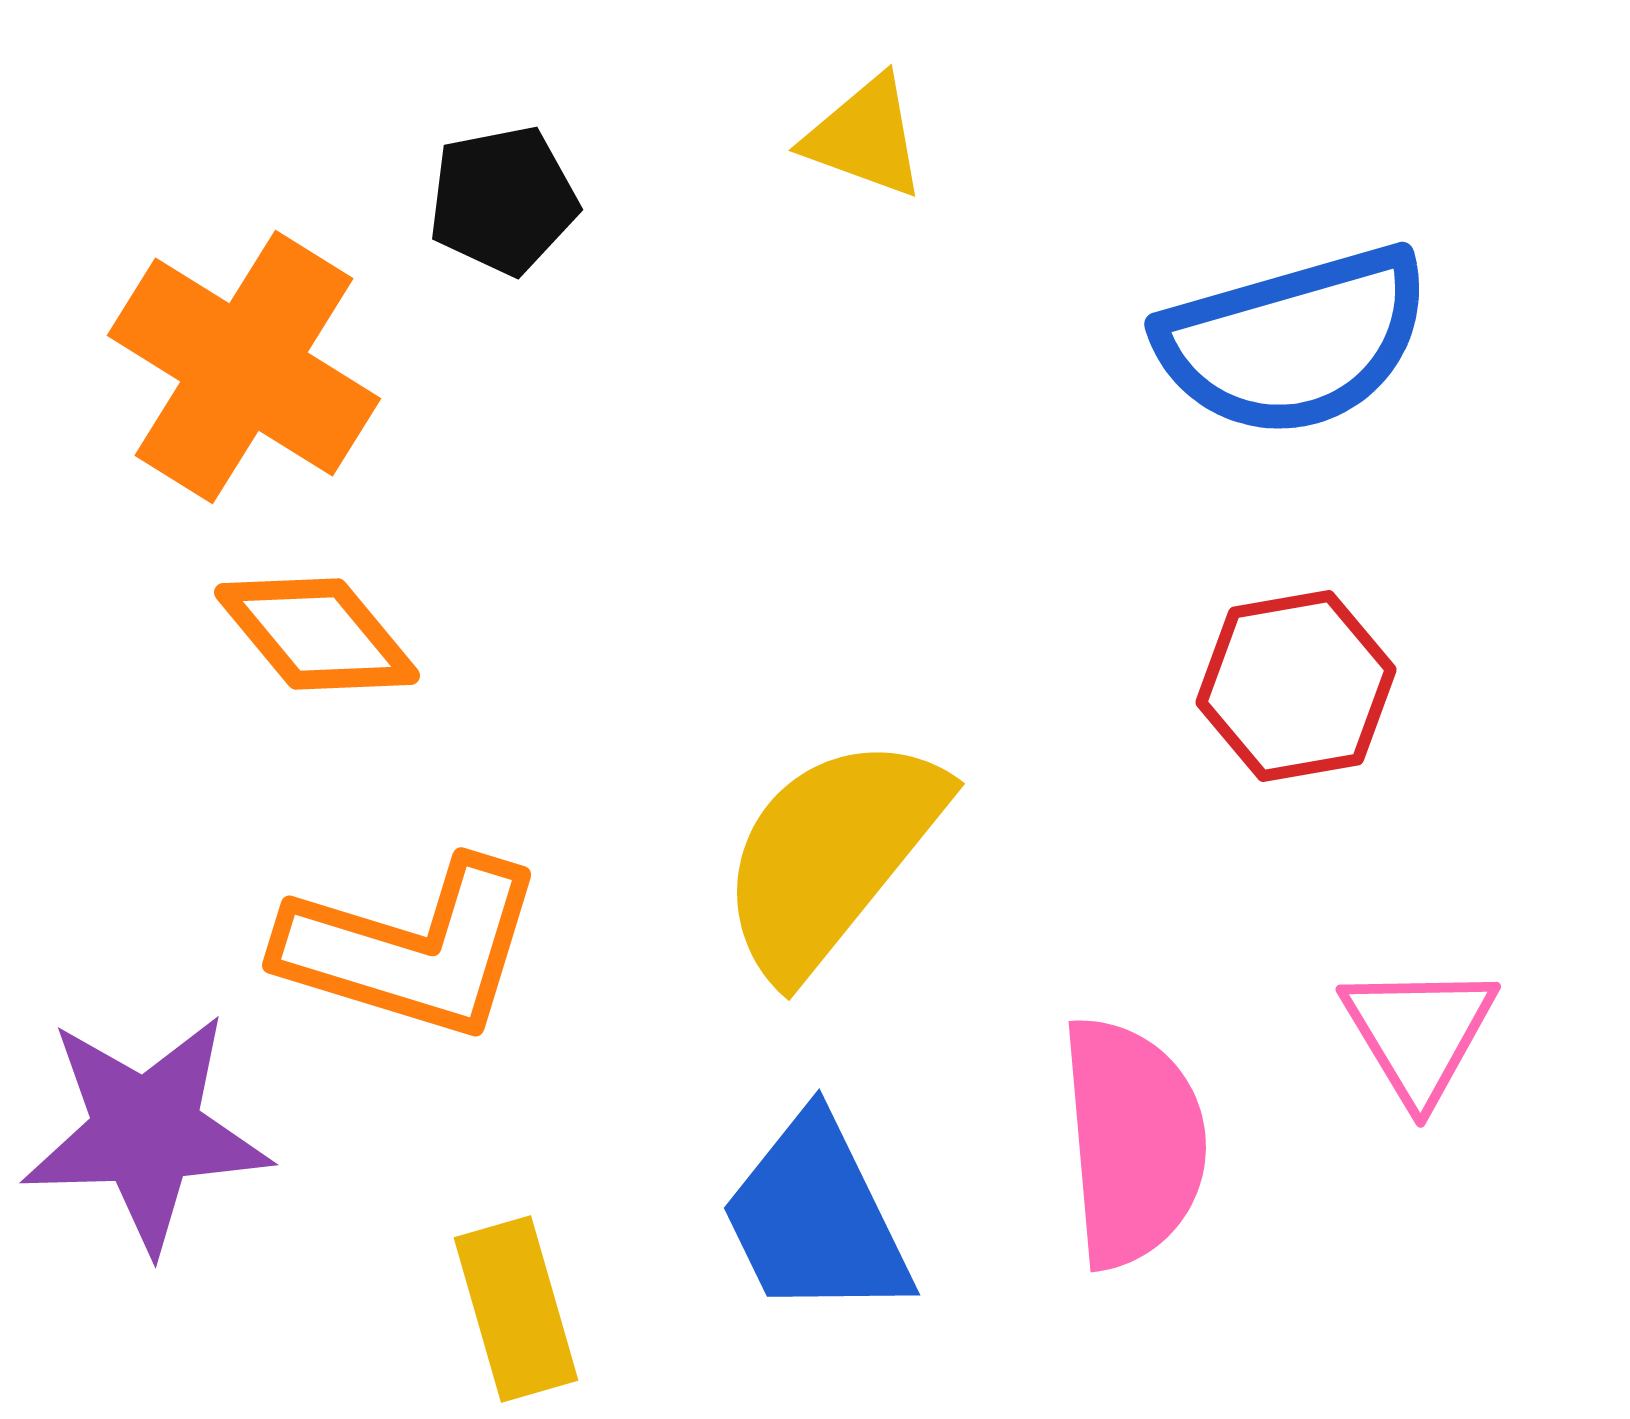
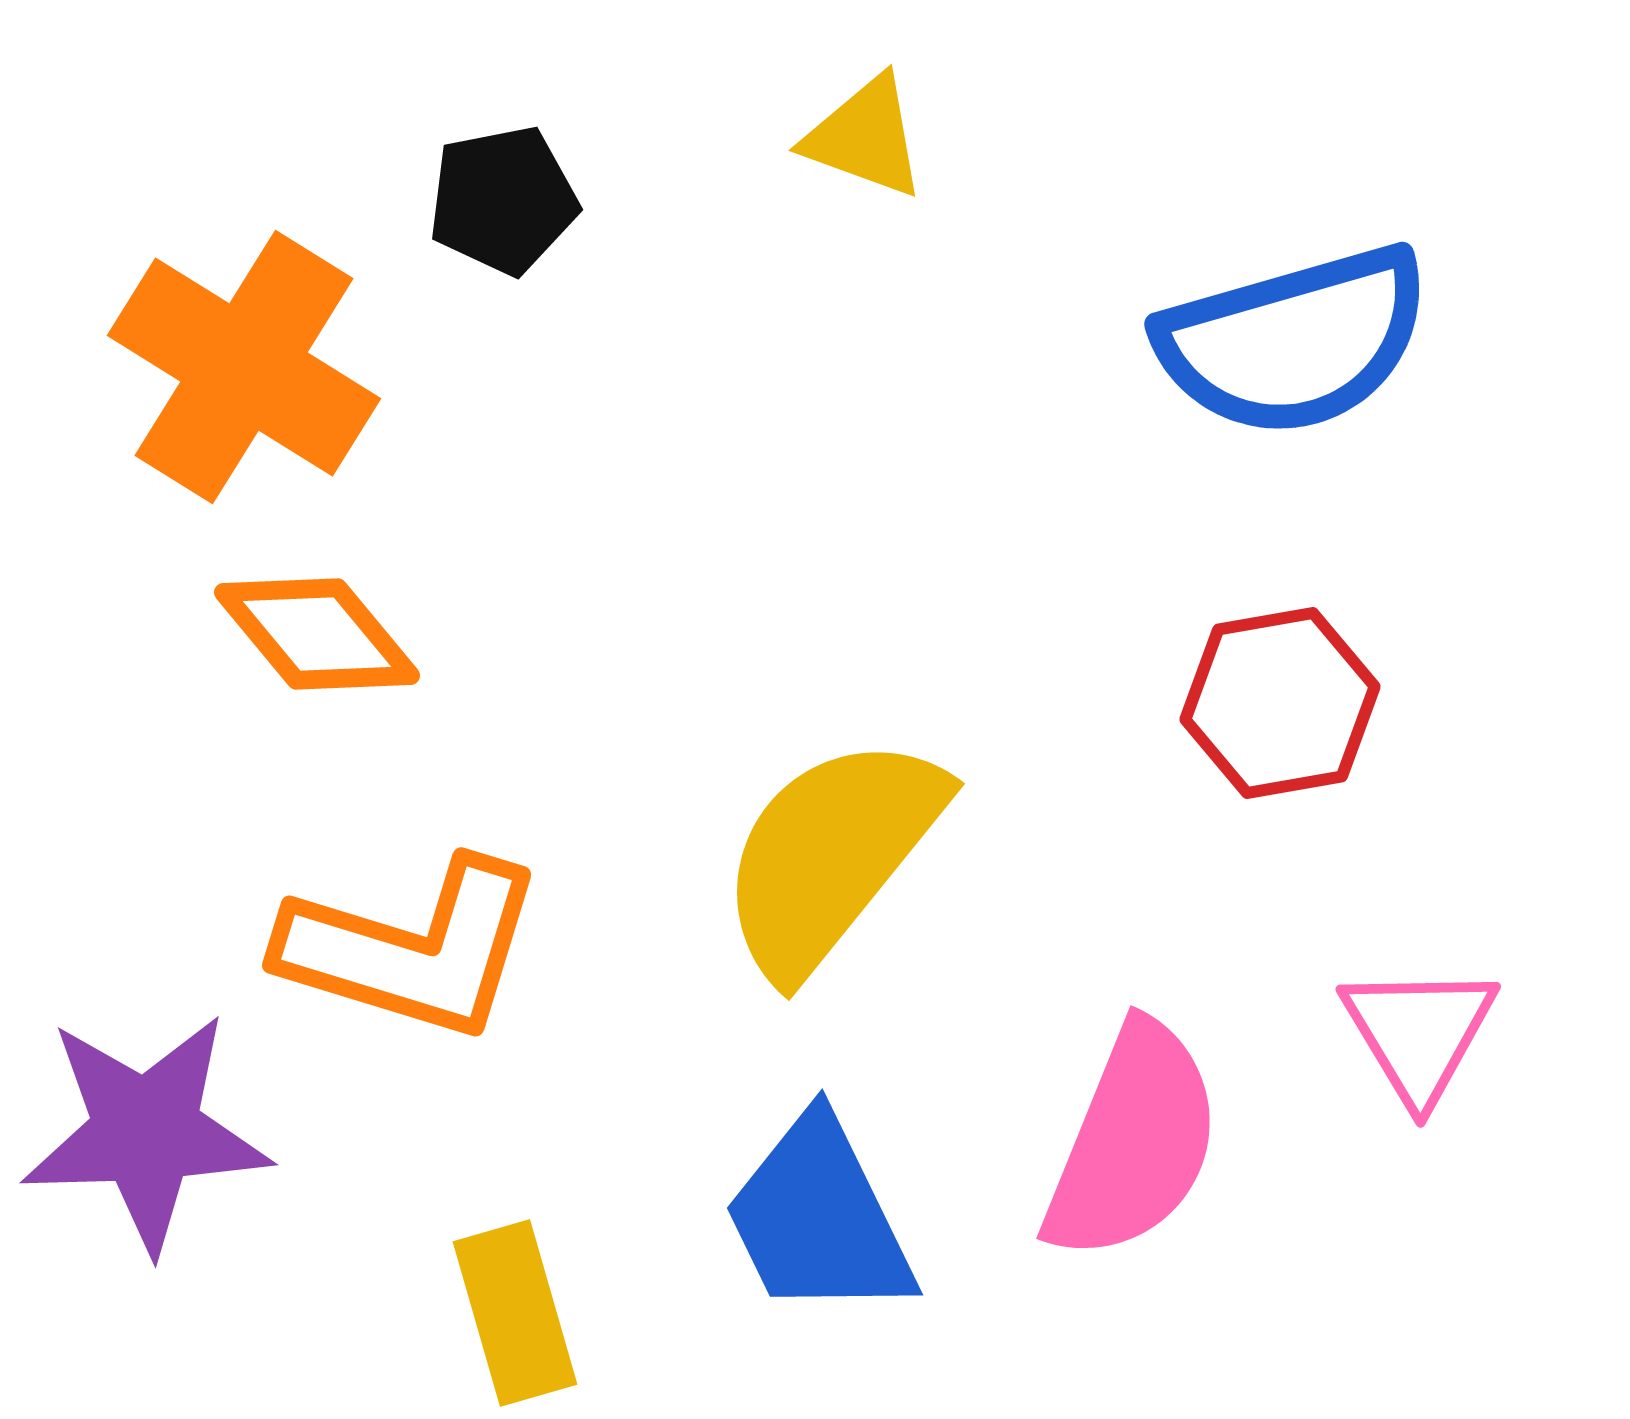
red hexagon: moved 16 px left, 17 px down
pink semicircle: rotated 27 degrees clockwise
blue trapezoid: moved 3 px right
yellow rectangle: moved 1 px left, 4 px down
